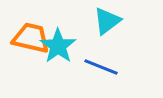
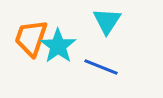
cyan triangle: rotated 20 degrees counterclockwise
orange trapezoid: rotated 84 degrees counterclockwise
